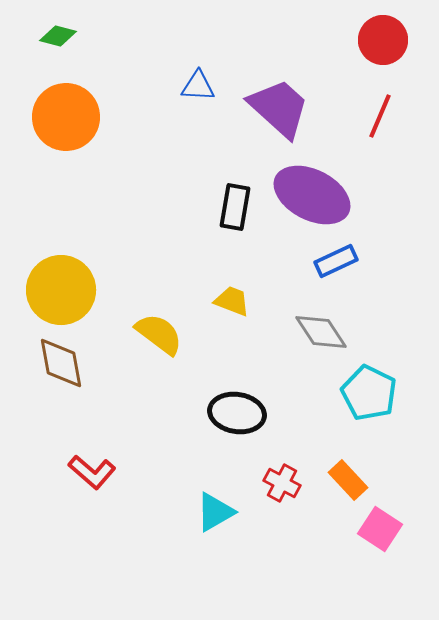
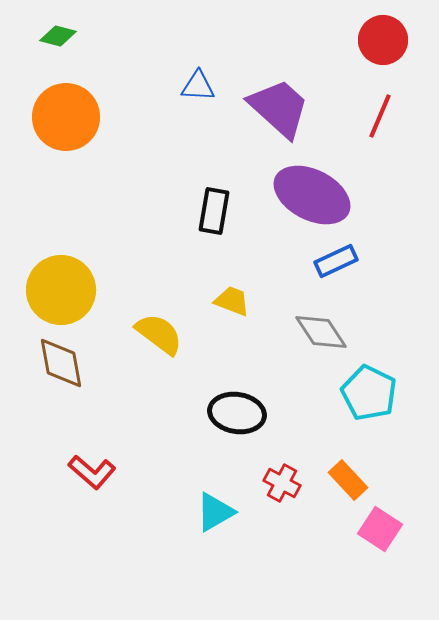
black rectangle: moved 21 px left, 4 px down
